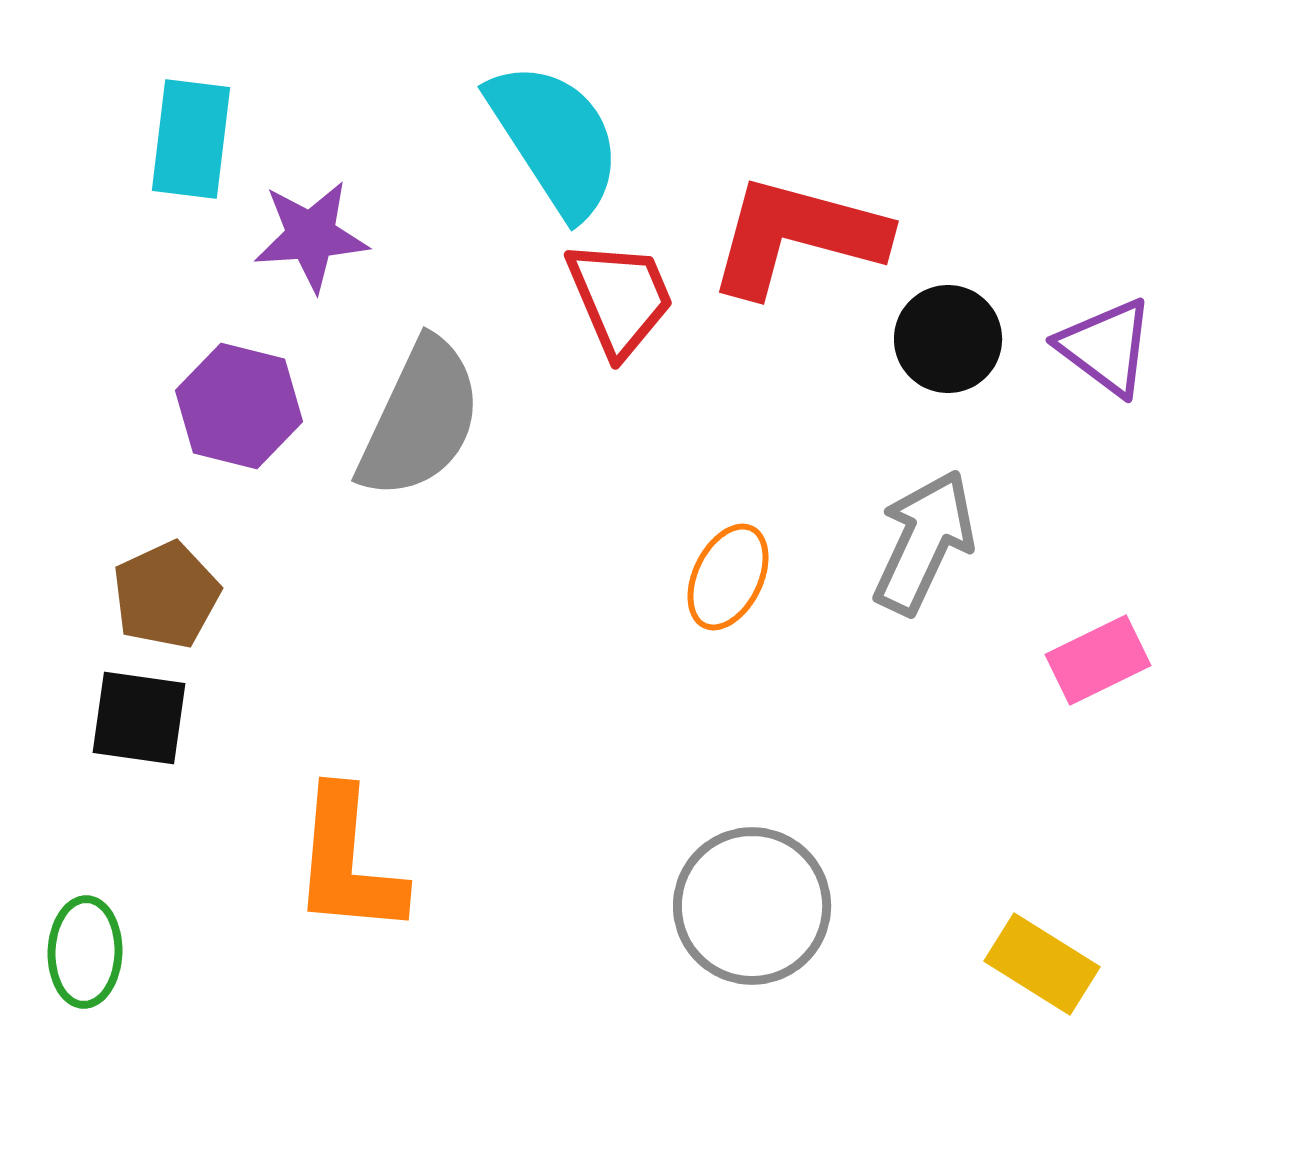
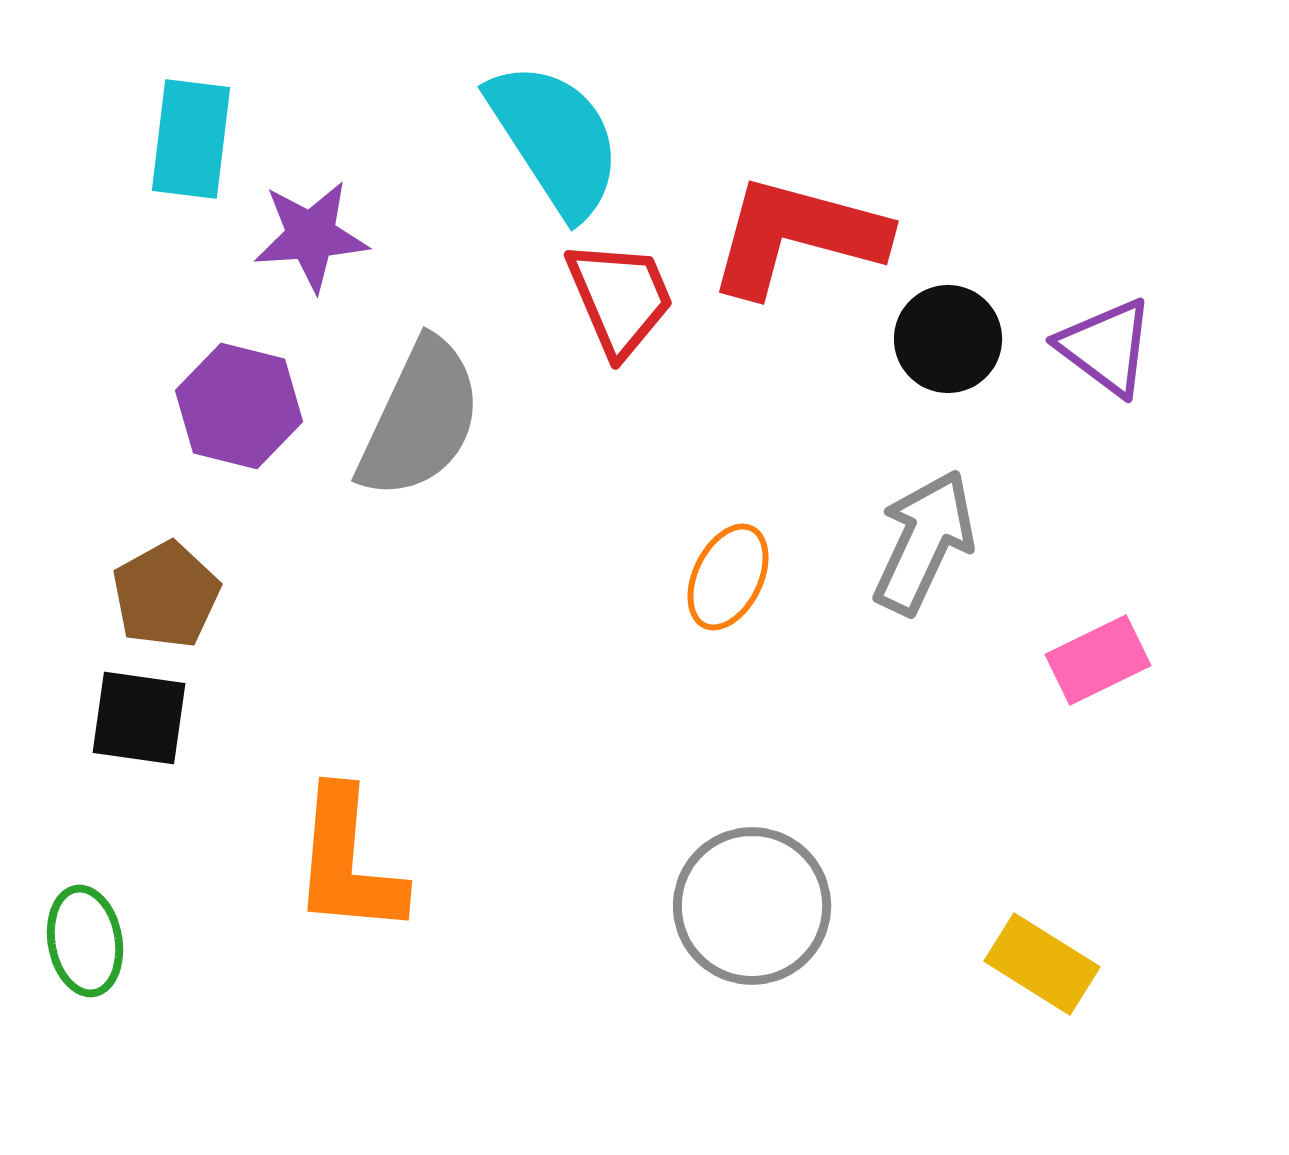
brown pentagon: rotated 4 degrees counterclockwise
green ellipse: moved 11 px up; rotated 12 degrees counterclockwise
